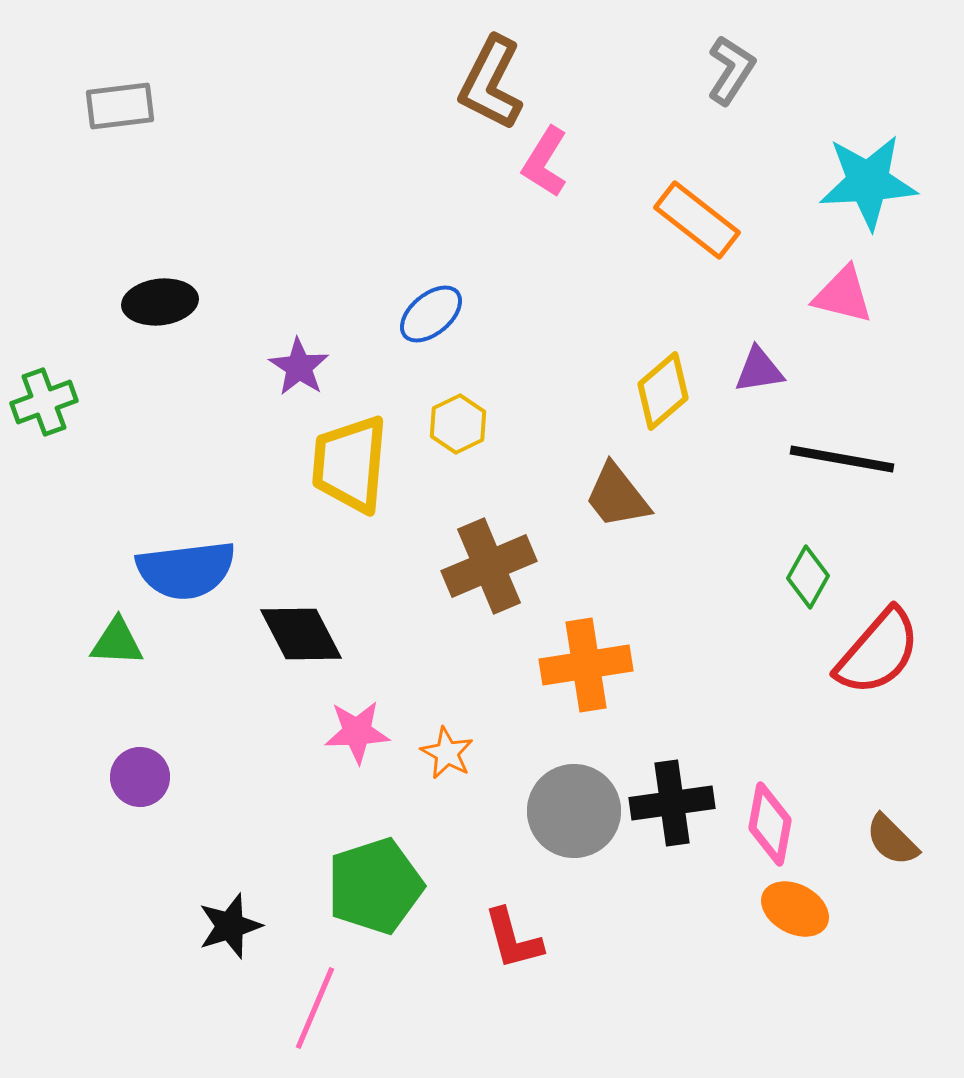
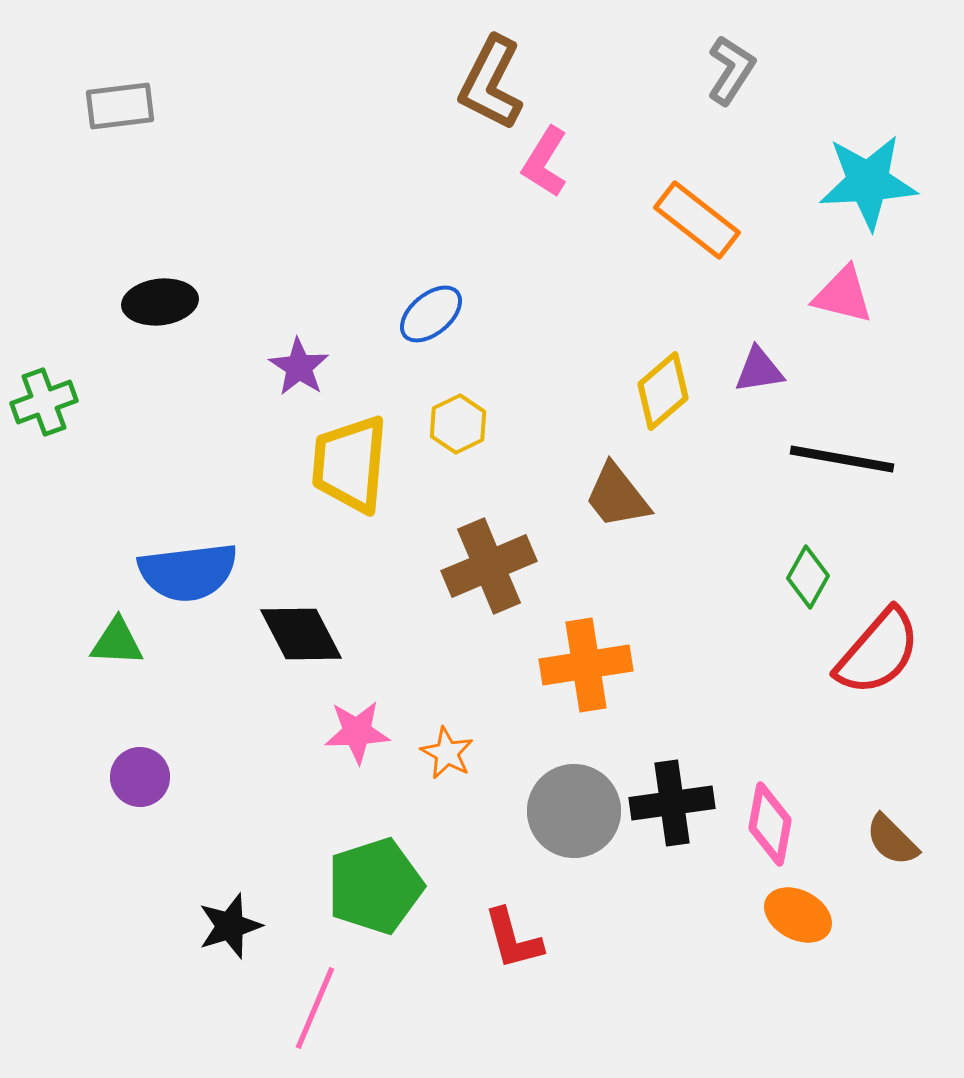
blue semicircle: moved 2 px right, 2 px down
orange ellipse: moved 3 px right, 6 px down
